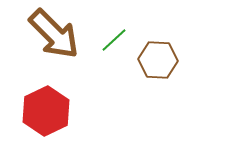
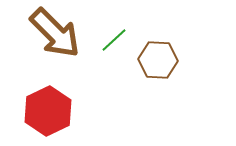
brown arrow: moved 1 px right, 1 px up
red hexagon: moved 2 px right
